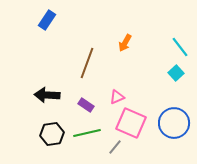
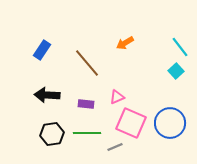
blue rectangle: moved 5 px left, 30 px down
orange arrow: rotated 30 degrees clockwise
brown line: rotated 60 degrees counterclockwise
cyan square: moved 2 px up
purple rectangle: moved 1 px up; rotated 28 degrees counterclockwise
blue circle: moved 4 px left
green line: rotated 12 degrees clockwise
gray line: rotated 28 degrees clockwise
